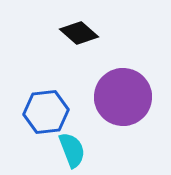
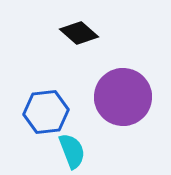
cyan semicircle: moved 1 px down
